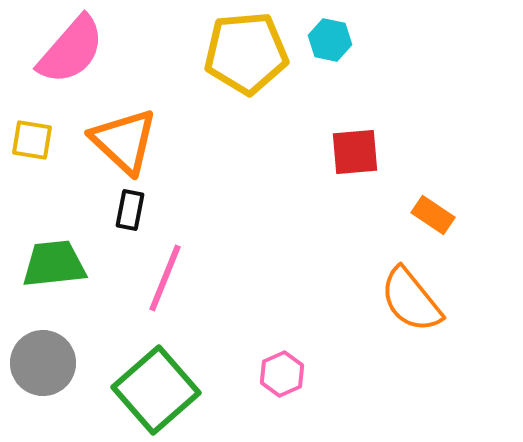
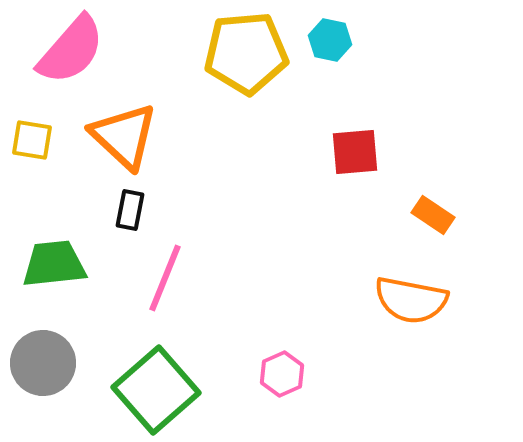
orange triangle: moved 5 px up
orange semicircle: rotated 40 degrees counterclockwise
